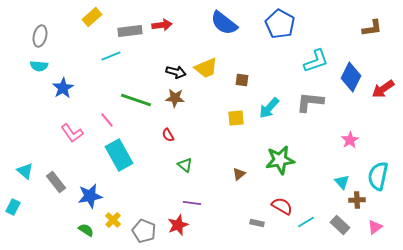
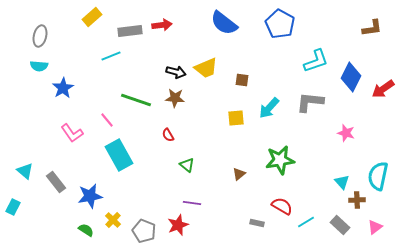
pink star at (350, 140): moved 4 px left, 7 px up; rotated 24 degrees counterclockwise
green triangle at (185, 165): moved 2 px right
